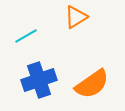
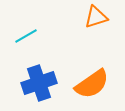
orange triangle: moved 20 px right; rotated 15 degrees clockwise
blue cross: moved 3 px down
